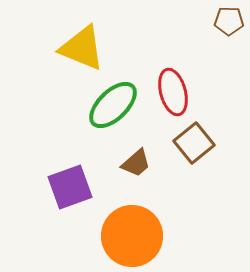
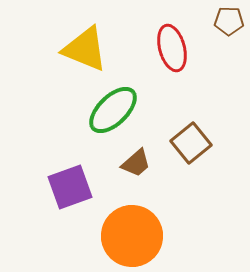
yellow triangle: moved 3 px right, 1 px down
red ellipse: moved 1 px left, 44 px up
green ellipse: moved 5 px down
brown square: moved 3 px left
